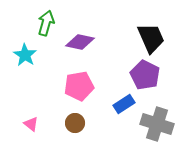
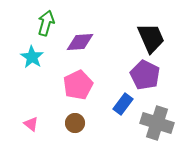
purple diamond: rotated 16 degrees counterclockwise
cyan star: moved 7 px right, 2 px down
pink pentagon: moved 1 px left, 1 px up; rotated 16 degrees counterclockwise
blue rectangle: moved 1 px left; rotated 20 degrees counterclockwise
gray cross: moved 1 px up
